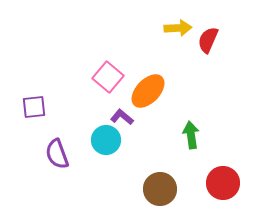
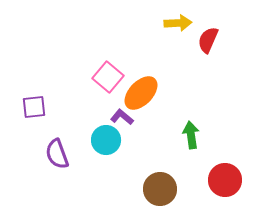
yellow arrow: moved 5 px up
orange ellipse: moved 7 px left, 2 px down
red circle: moved 2 px right, 3 px up
